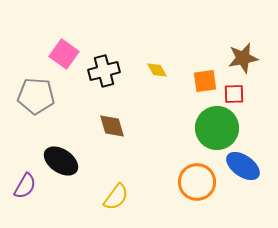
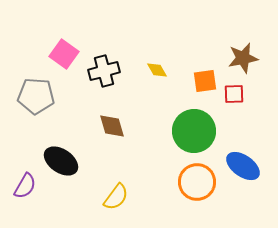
green circle: moved 23 px left, 3 px down
